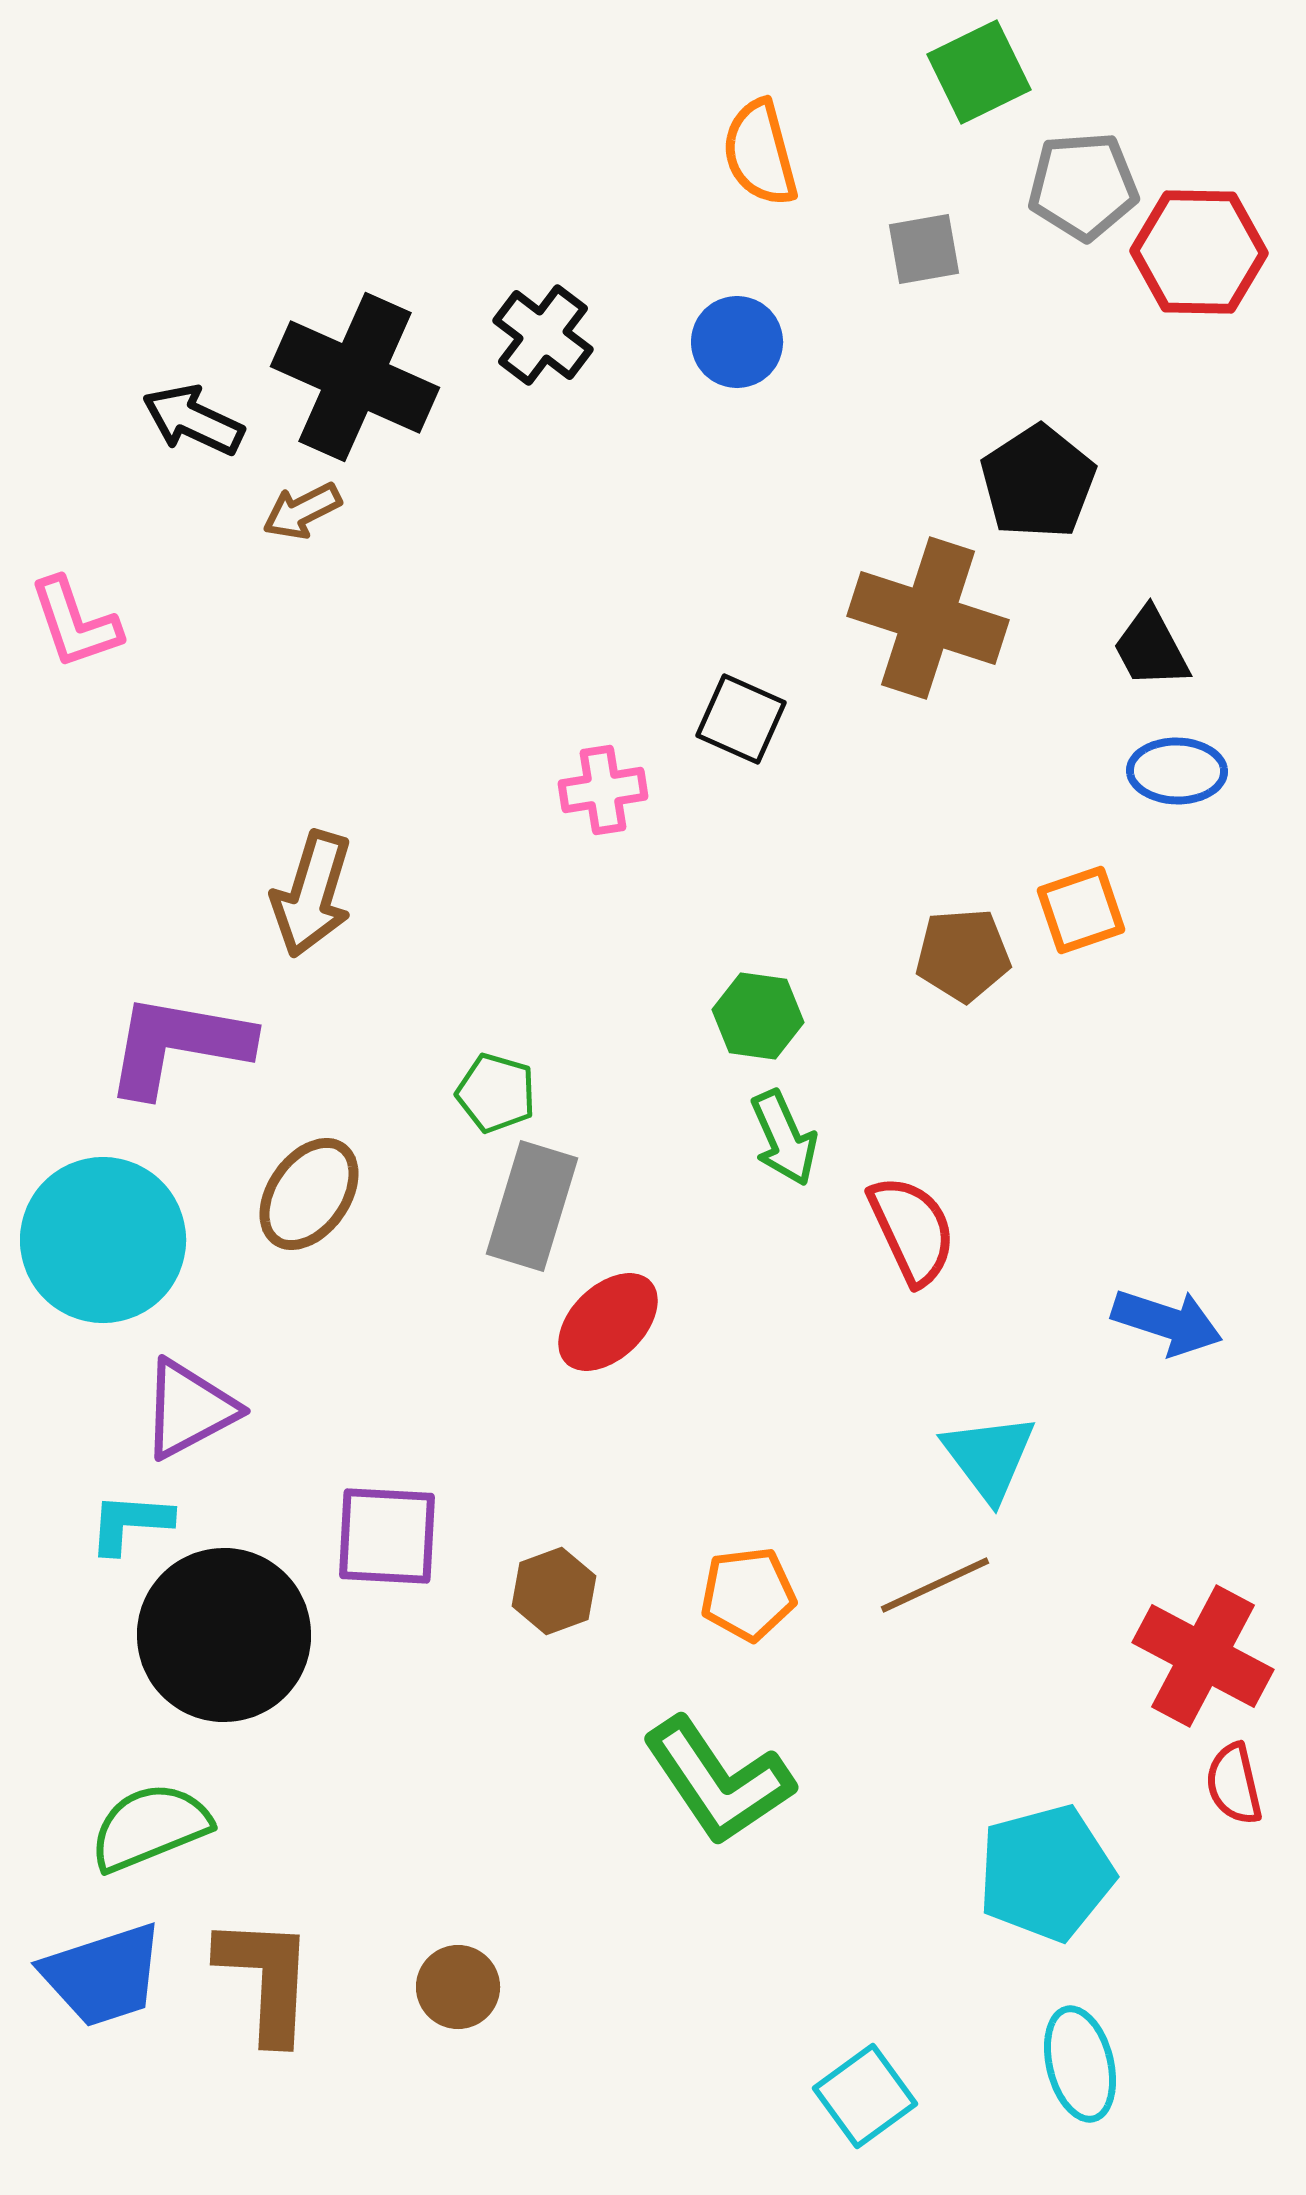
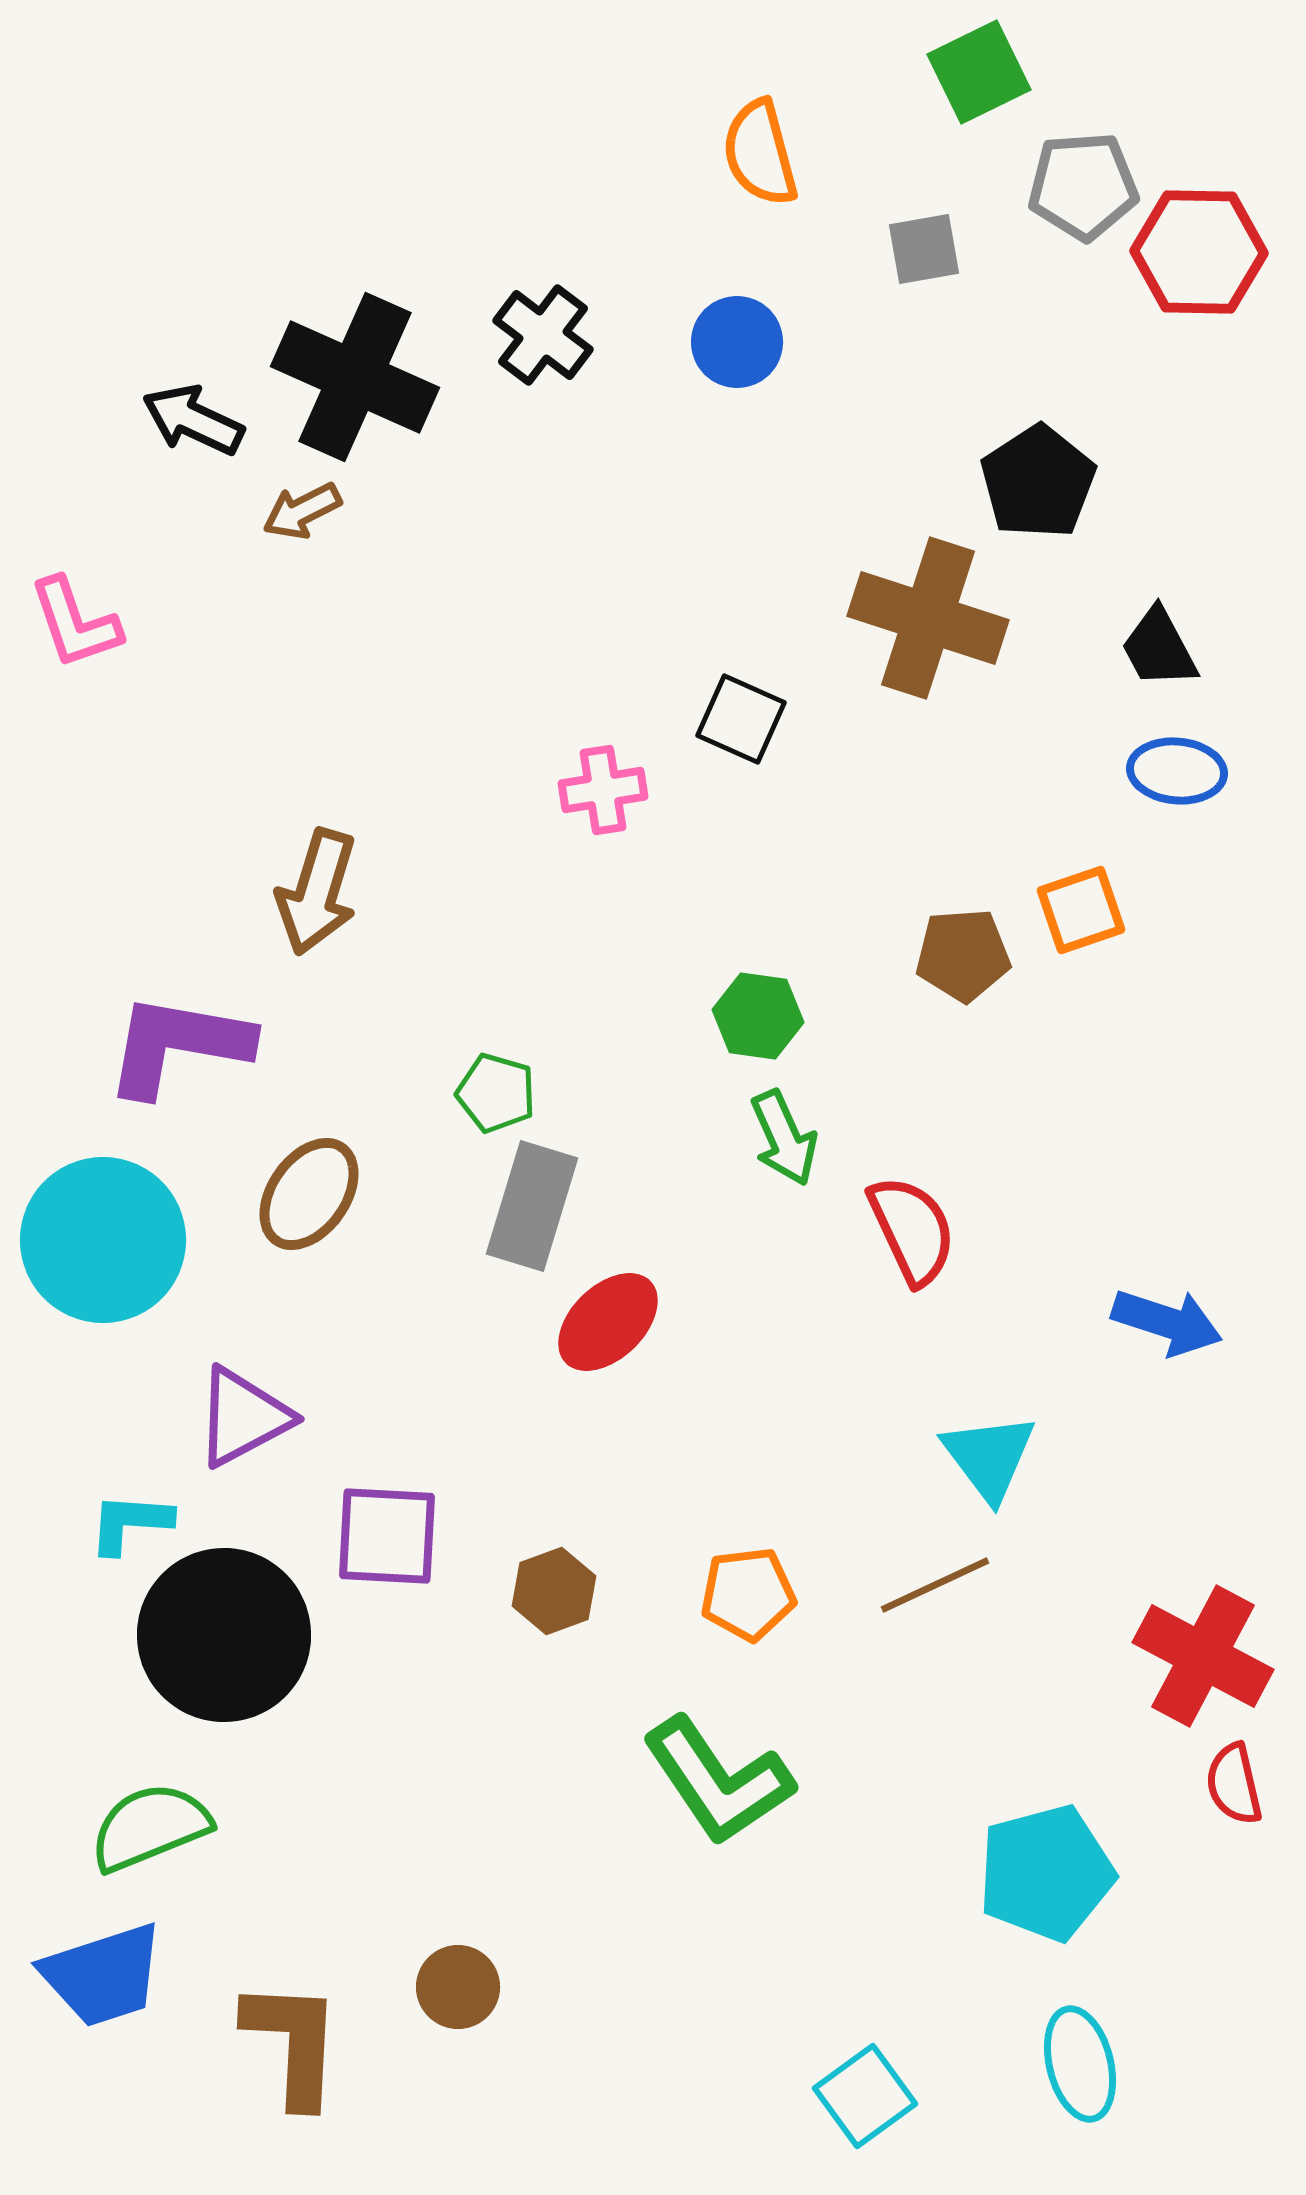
black trapezoid at (1151, 648): moved 8 px right
blue ellipse at (1177, 771): rotated 4 degrees clockwise
brown arrow at (312, 894): moved 5 px right, 2 px up
purple triangle at (189, 1409): moved 54 px right, 8 px down
brown L-shape at (266, 1979): moved 27 px right, 64 px down
